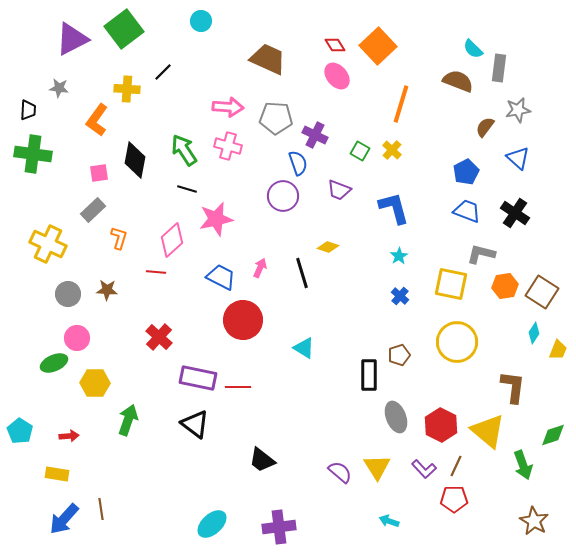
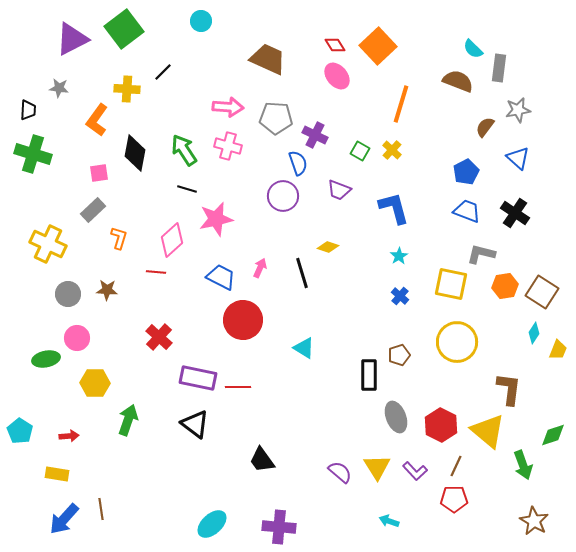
green cross at (33, 154): rotated 9 degrees clockwise
black diamond at (135, 160): moved 7 px up
green ellipse at (54, 363): moved 8 px left, 4 px up; rotated 12 degrees clockwise
brown L-shape at (513, 387): moved 4 px left, 2 px down
black trapezoid at (262, 460): rotated 16 degrees clockwise
purple L-shape at (424, 469): moved 9 px left, 2 px down
purple cross at (279, 527): rotated 12 degrees clockwise
